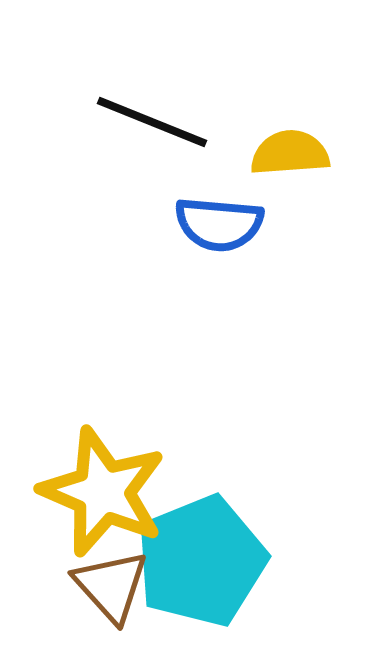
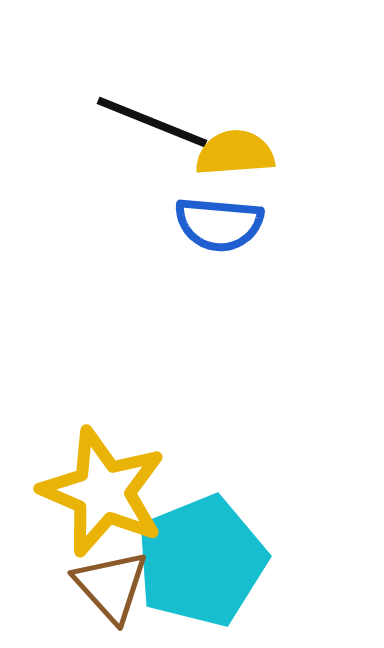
yellow semicircle: moved 55 px left
